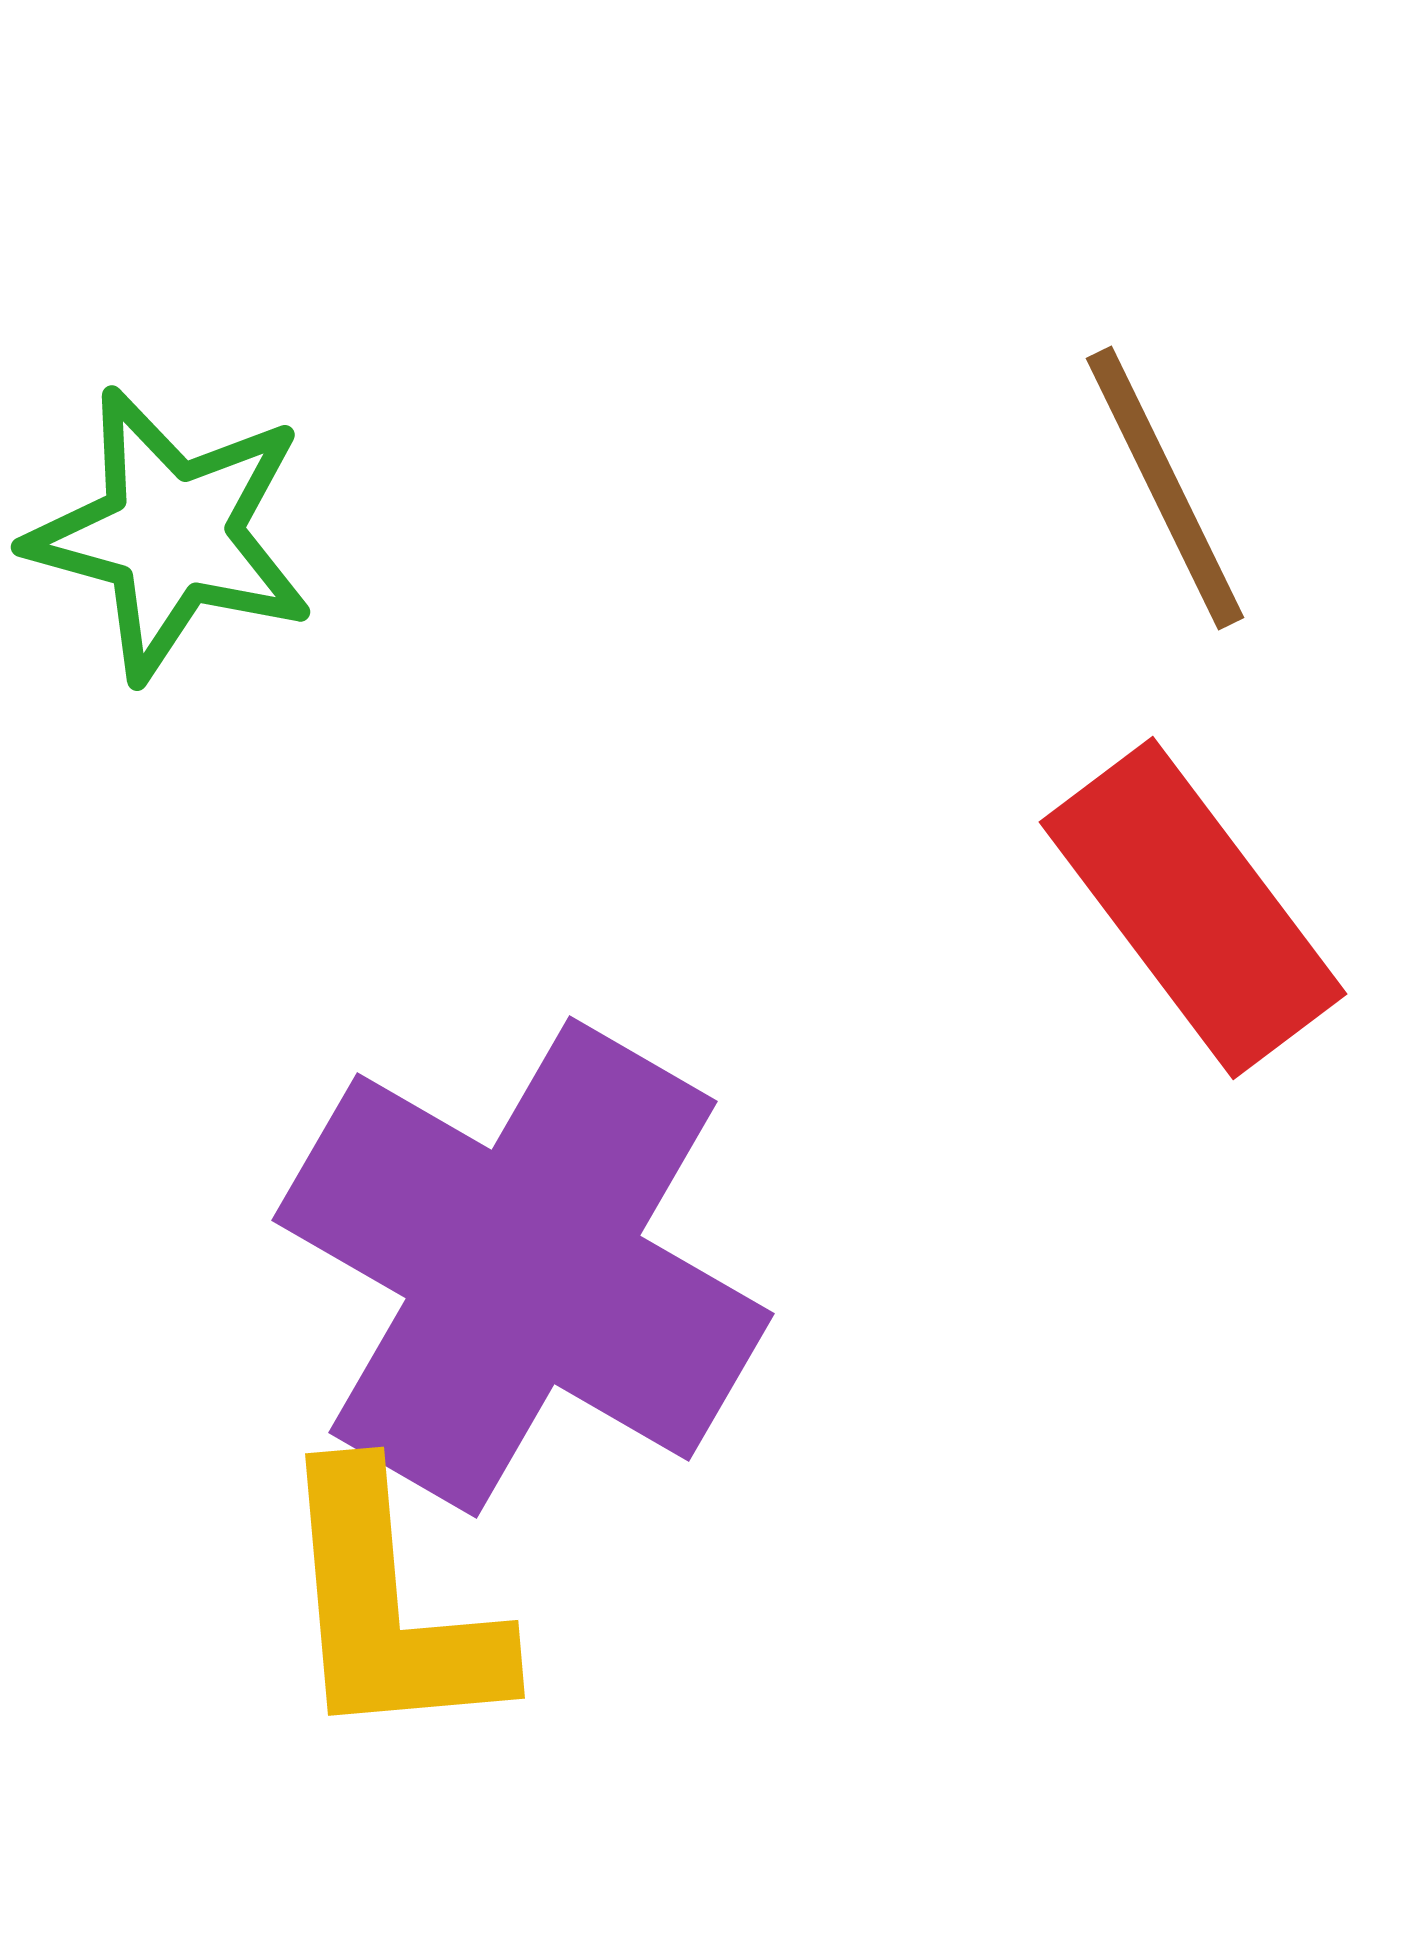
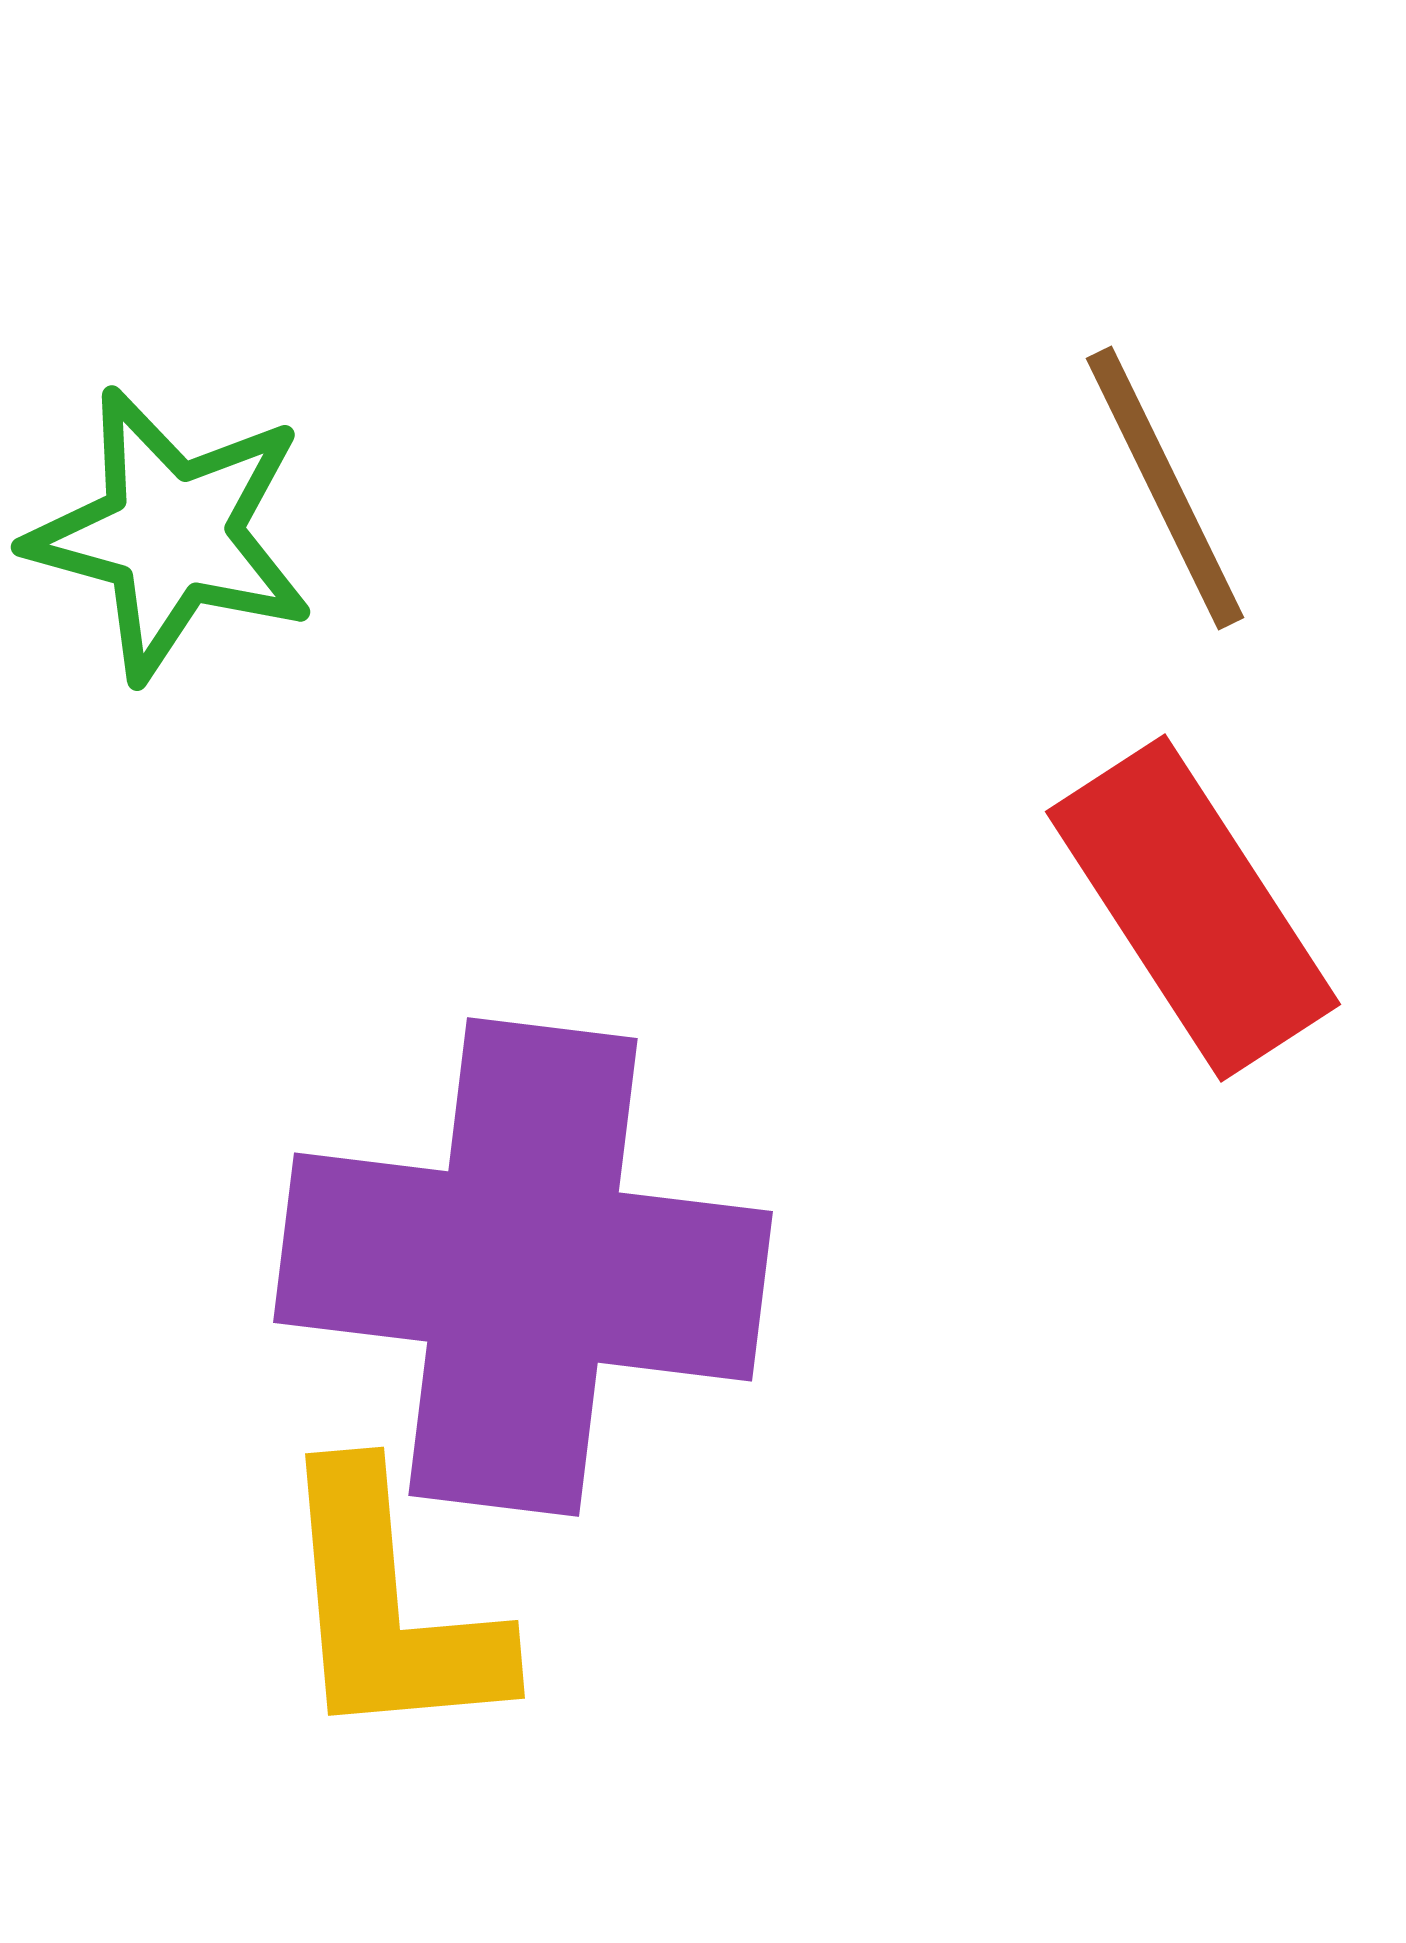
red rectangle: rotated 4 degrees clockwise
purple cross: rotated 23 degrees counterclockwise
